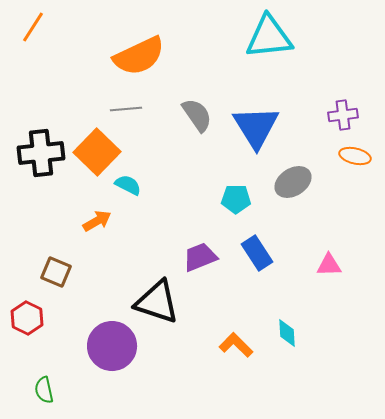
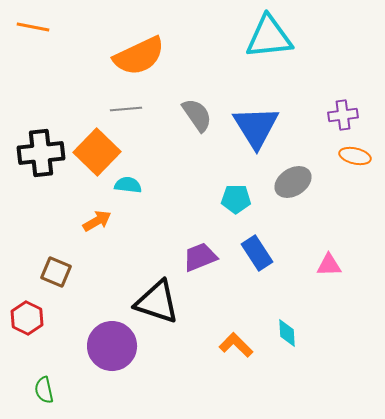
orange line: rotated 68 degrees clockwise
cyan semicircle: rotated 20 degrees counterclockwise
